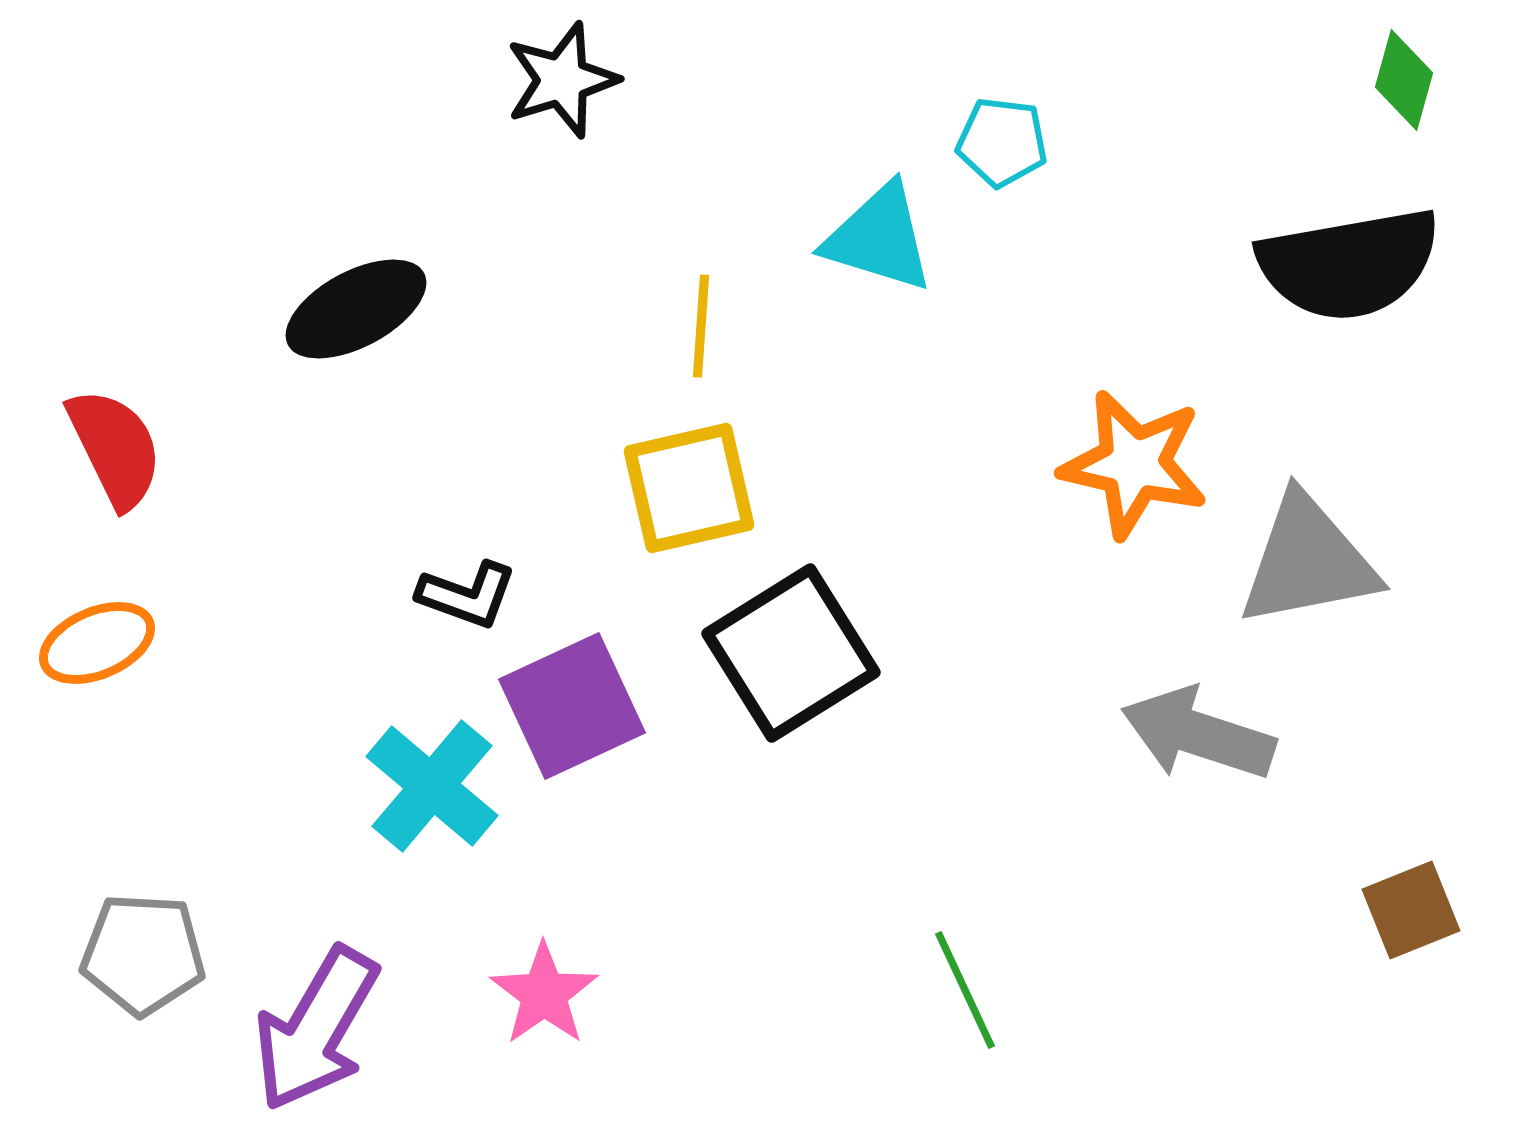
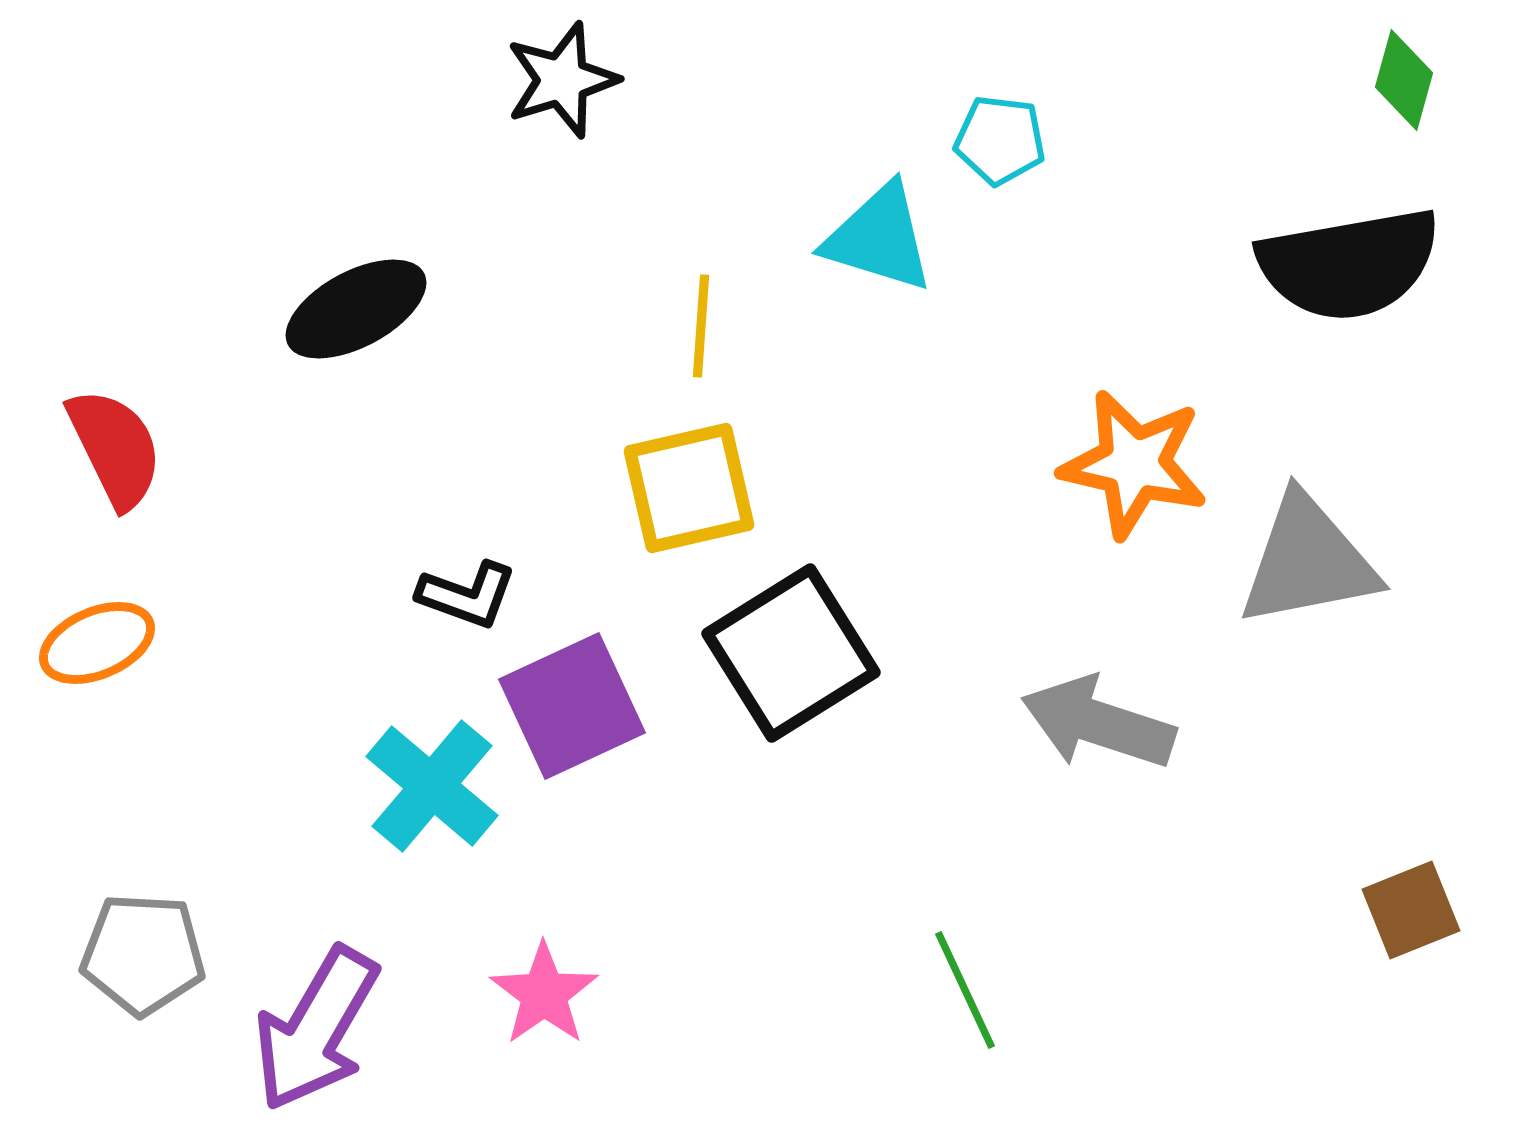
cyan pentagon: moved 2 px left, 2 px up
gray arrow: moved 100 px left, 11 px up
